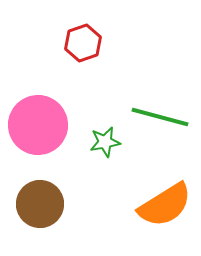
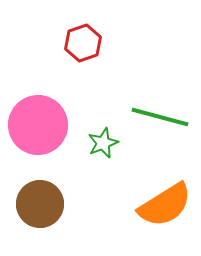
green star: moved 2 px left, 1 px down; rotated 12 degrees counterclockwise
